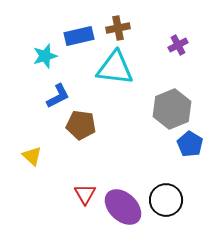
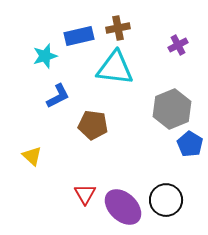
brown pentagon: moved 12 px right
